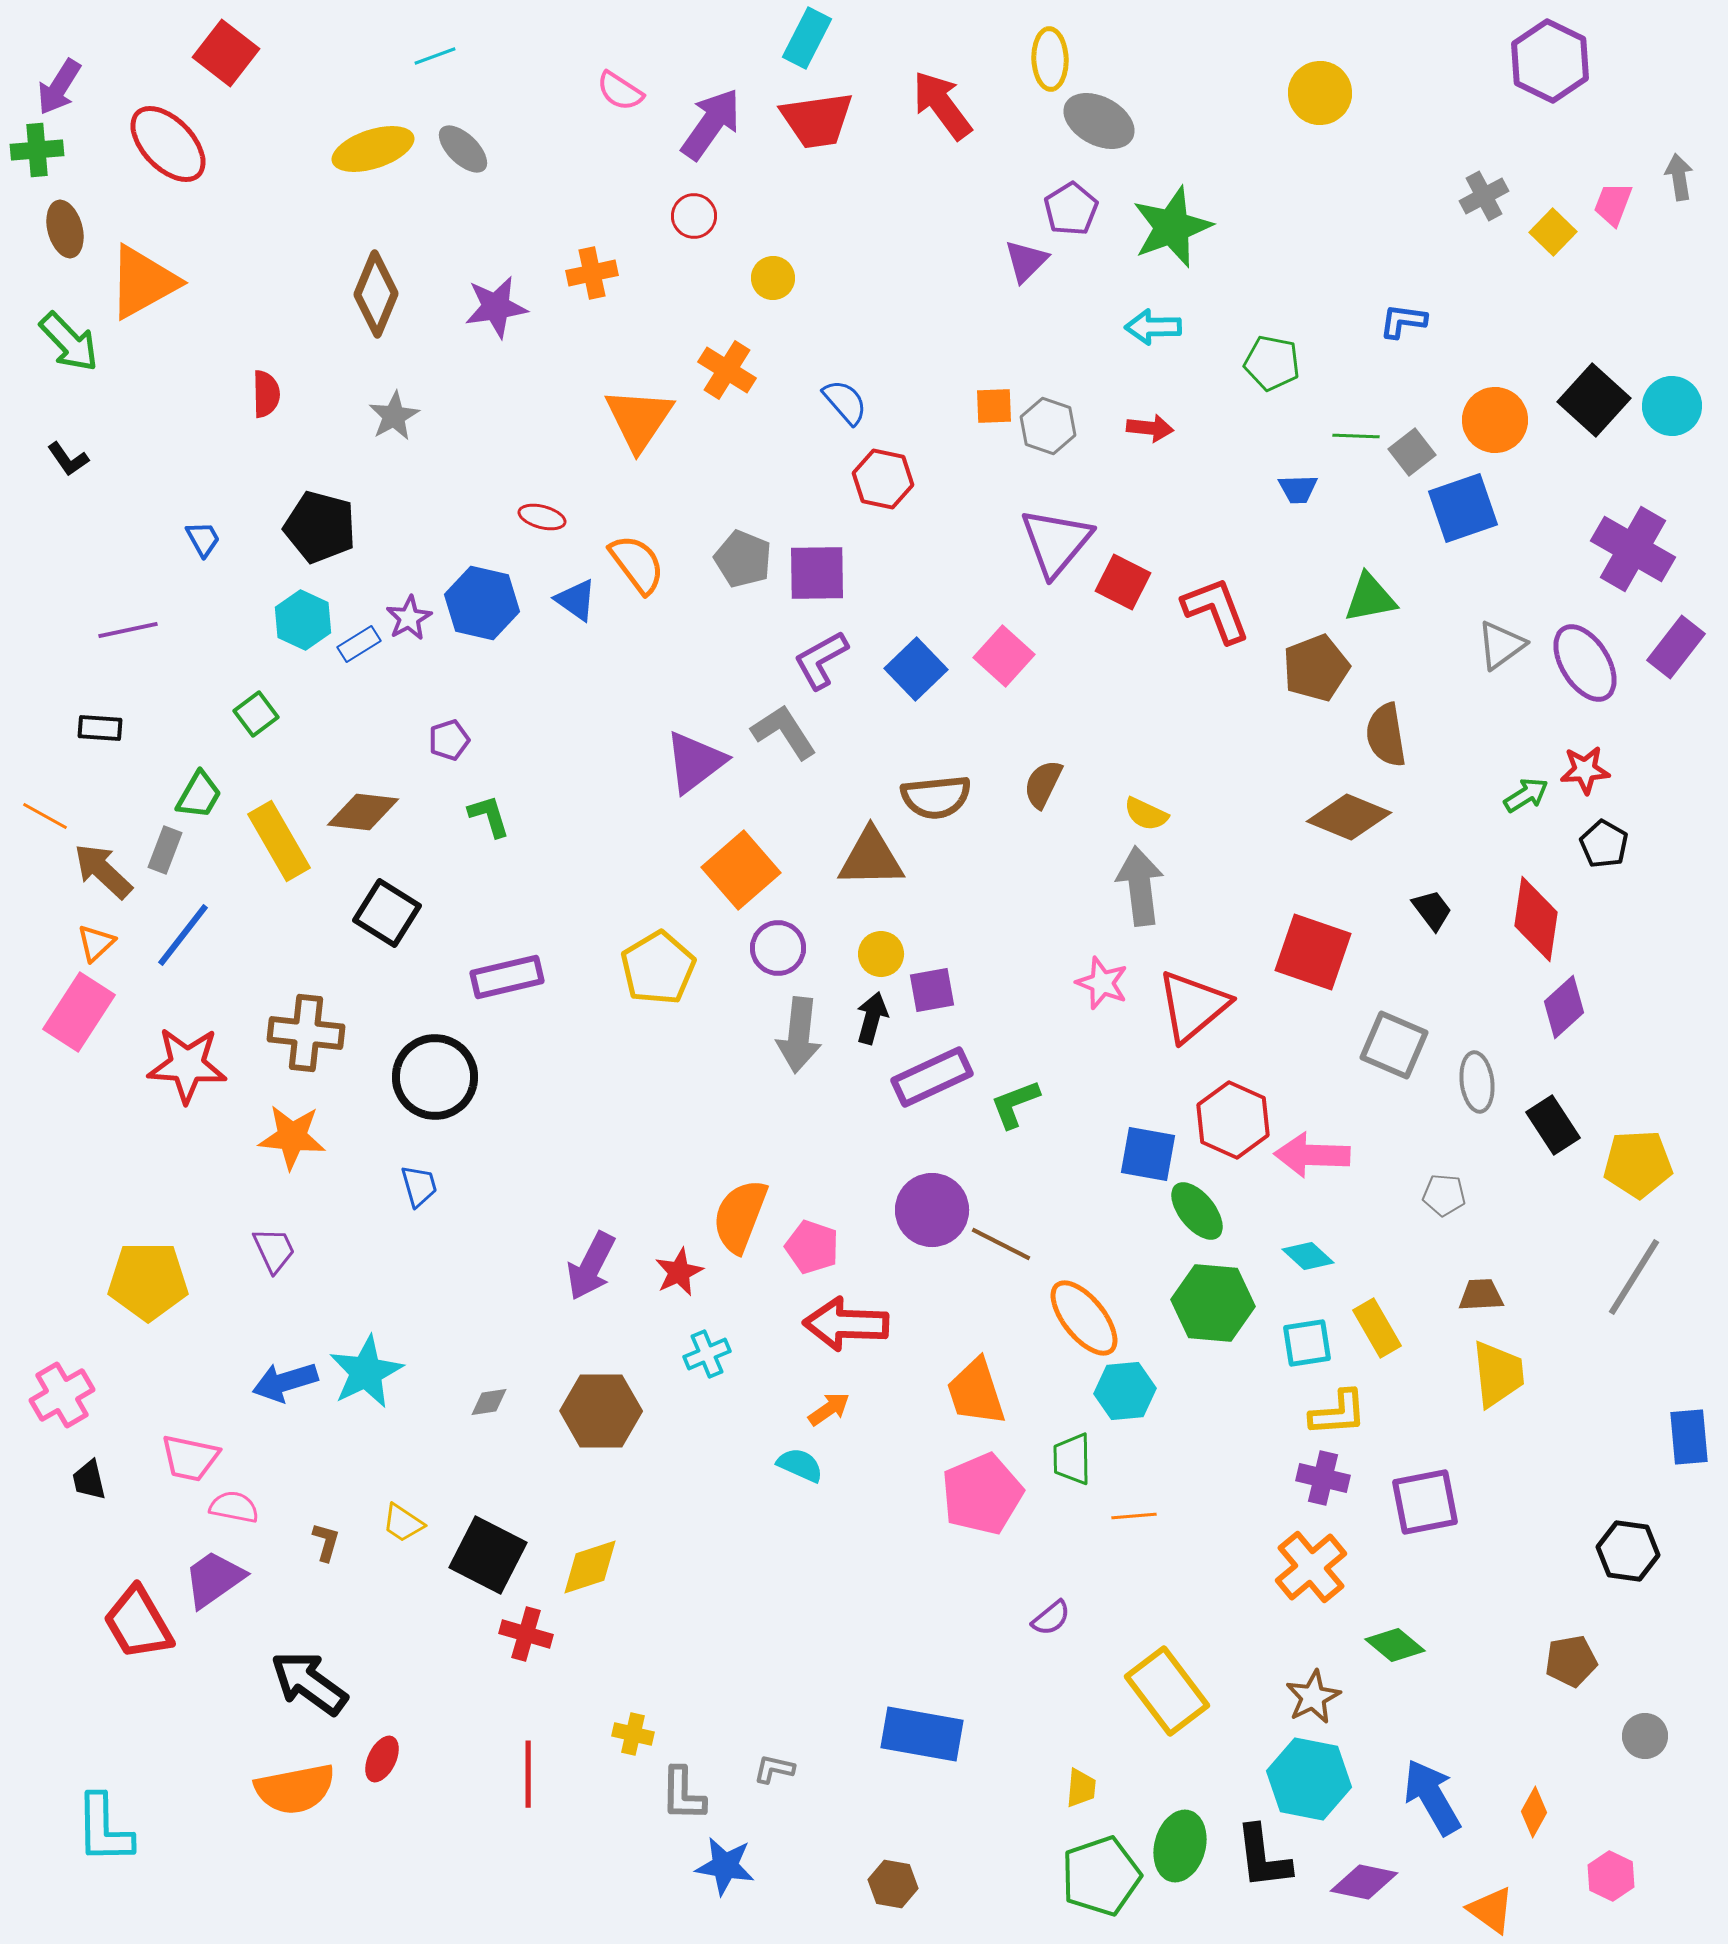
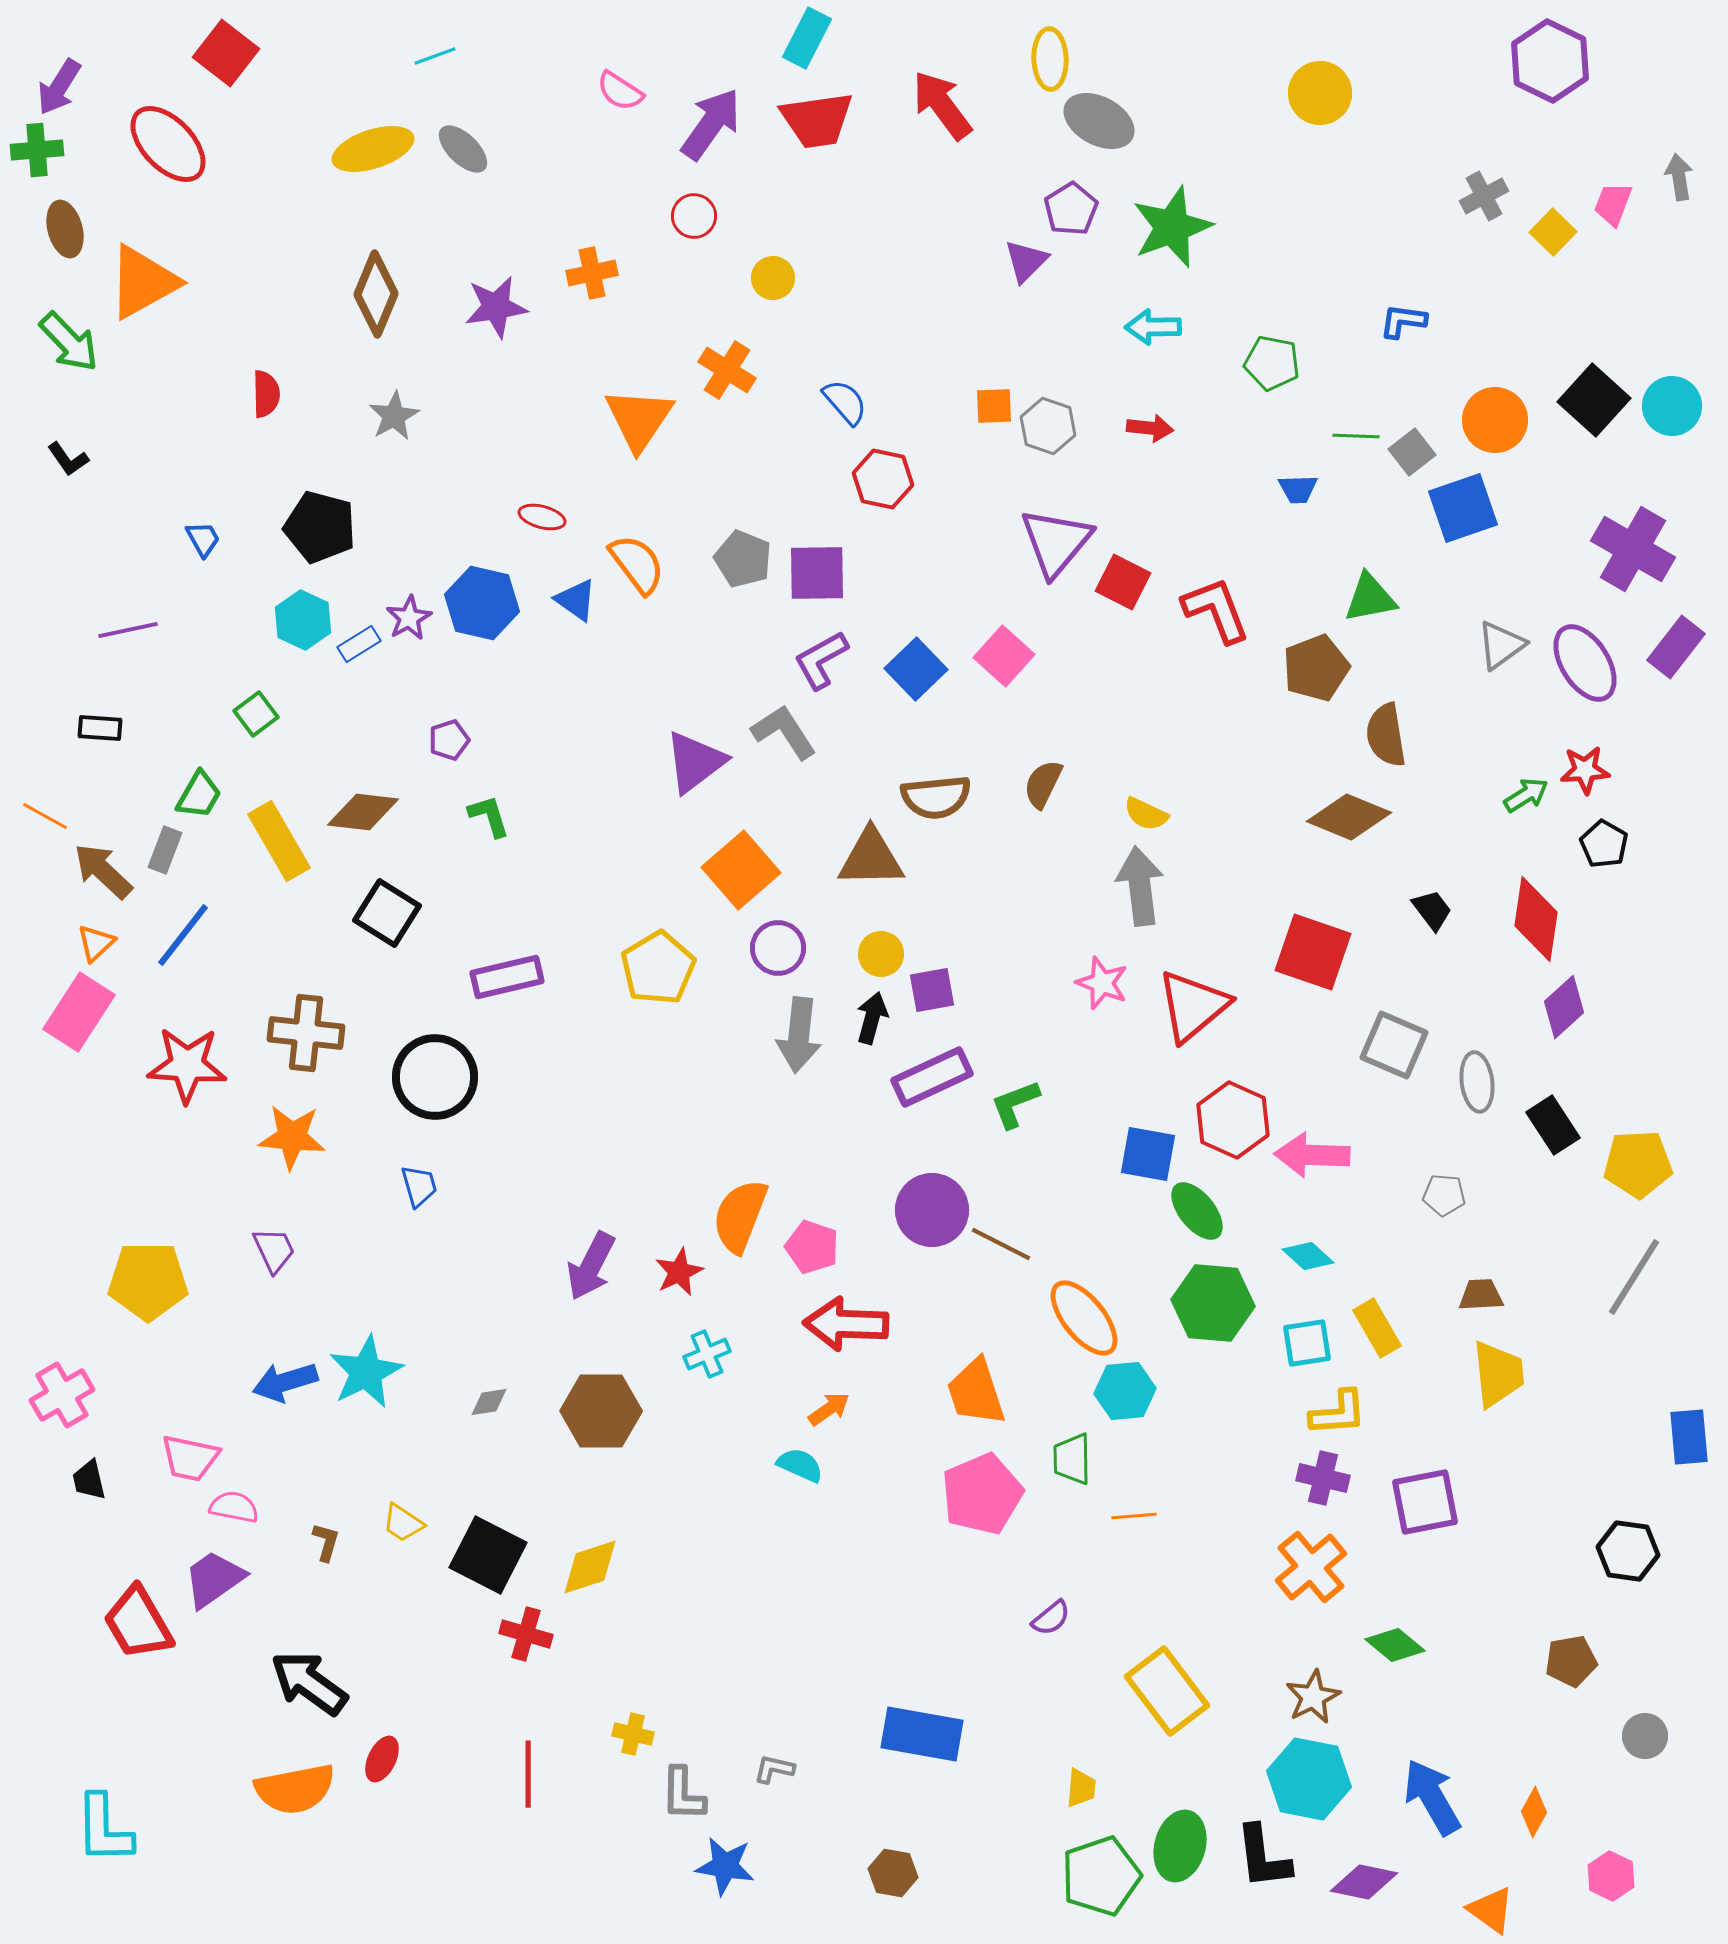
brown hexagon at (893, 1884): moved 11 px up
